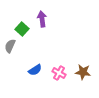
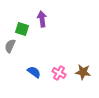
green square: rotated 24 degrees counterclockwise
blue semicircle: moved 1 px left, 2 px down; rotated 112 degrees counterclockwise
